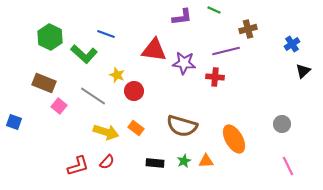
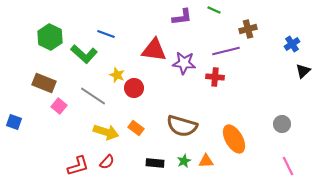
red circle: moved 3 px up
